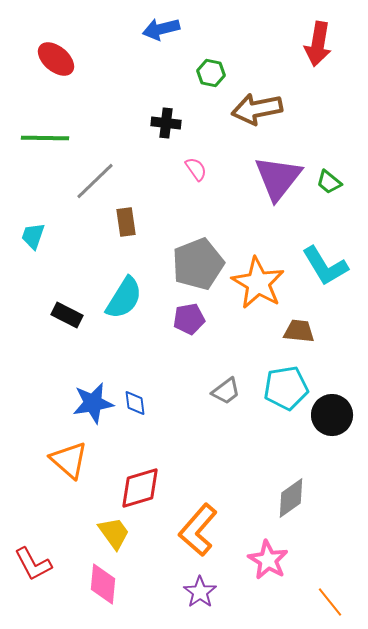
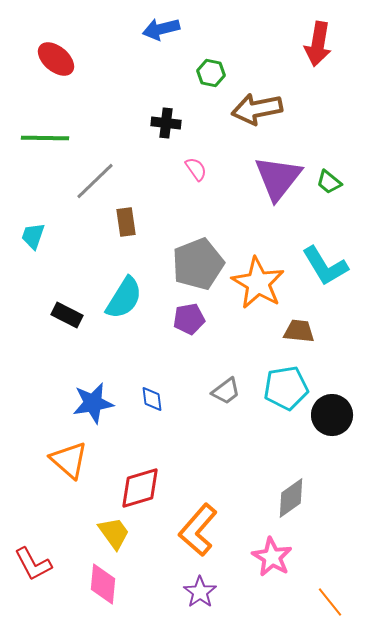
blue diamond: moved 17 px right, 4 px up
pink star: moved 4 px right, 3 px up
